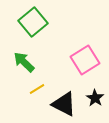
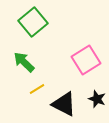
pink square: moved 1 px right
black star: moved 2 px right, 1 px down; rotated 12 degrees counterclockwise
